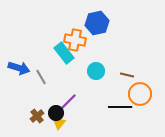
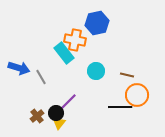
orange circle: moved 3 px left, 1 px down
